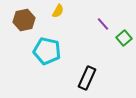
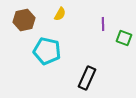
yellow semicircle: moved 2 px right, 3 px down
purple line: rotated 40 degrees clockwise
green square: rotated 28 degrees counterclockwise
